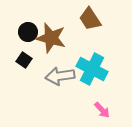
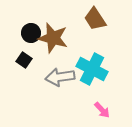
brown trapezoid: moved 5 px right
black circle: moved 3 px right, 1 px down
brown star: moved 2 px right
gray arrow: moved 1 px down
